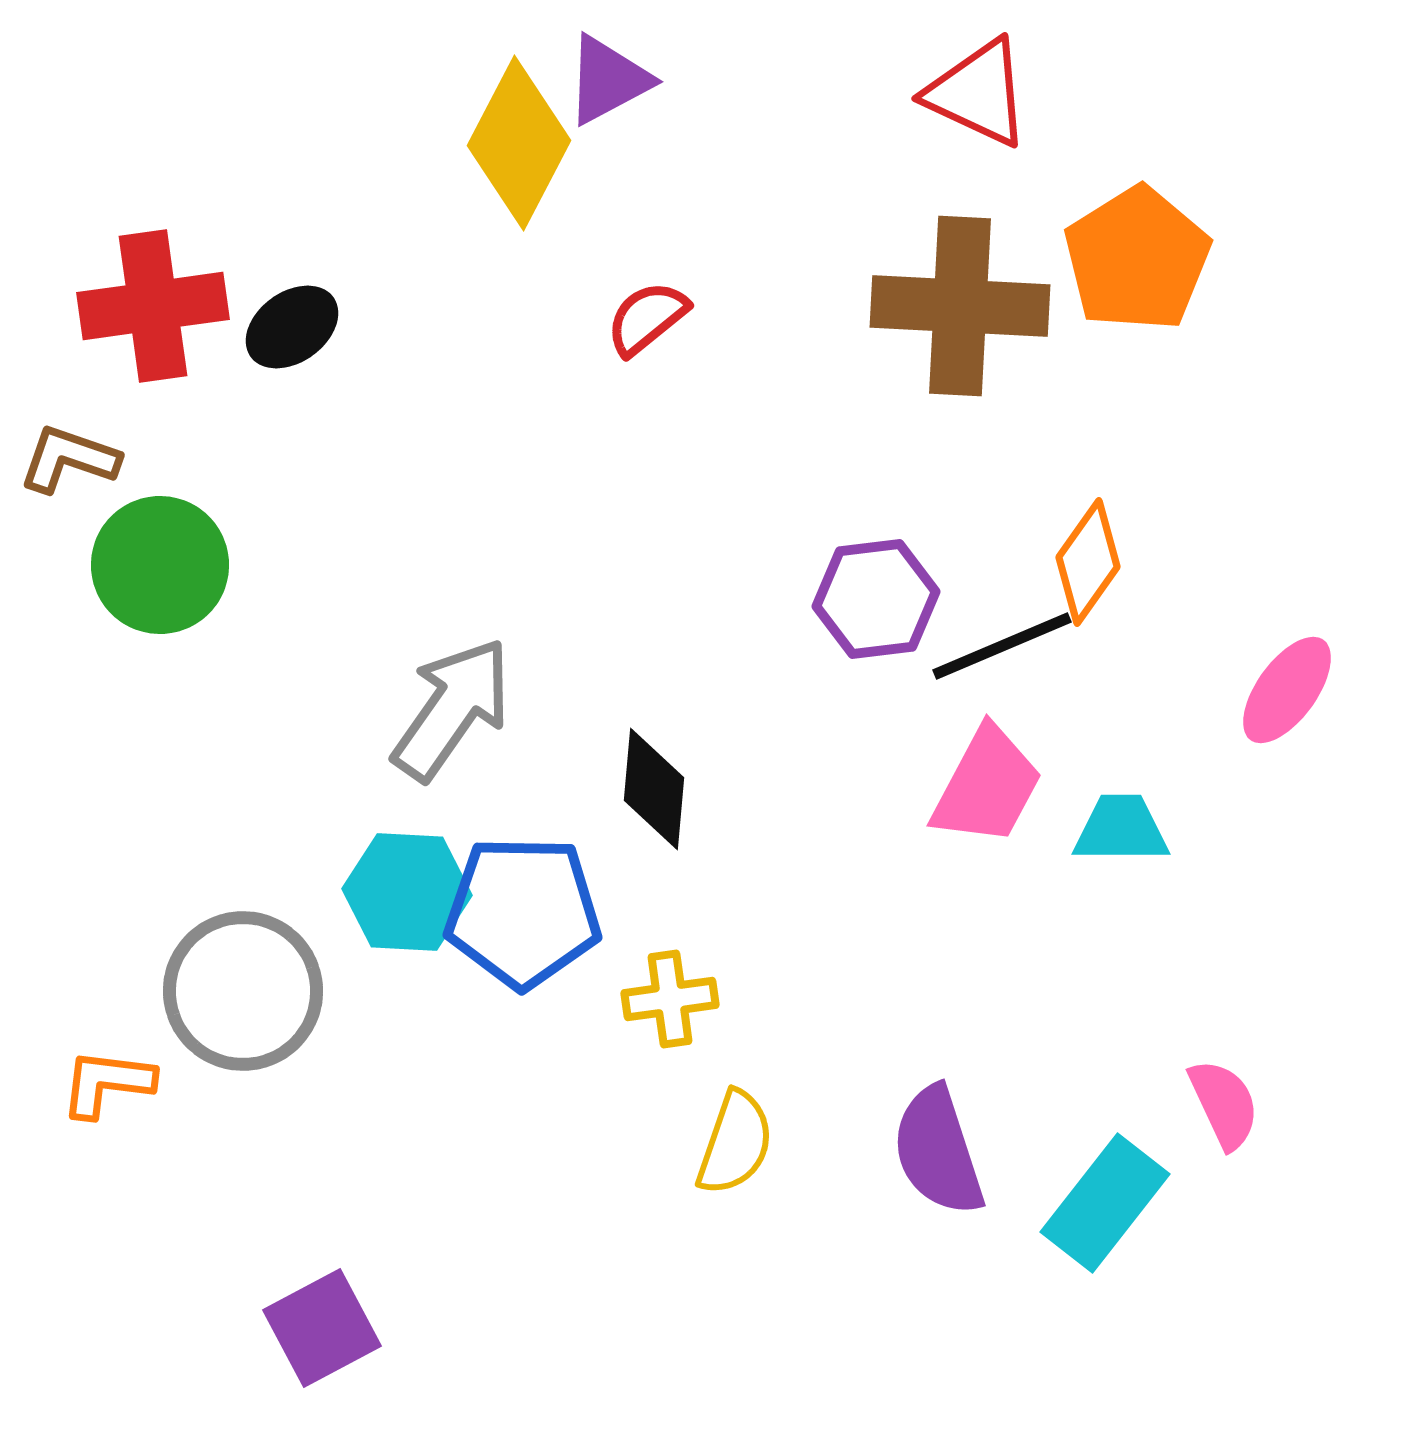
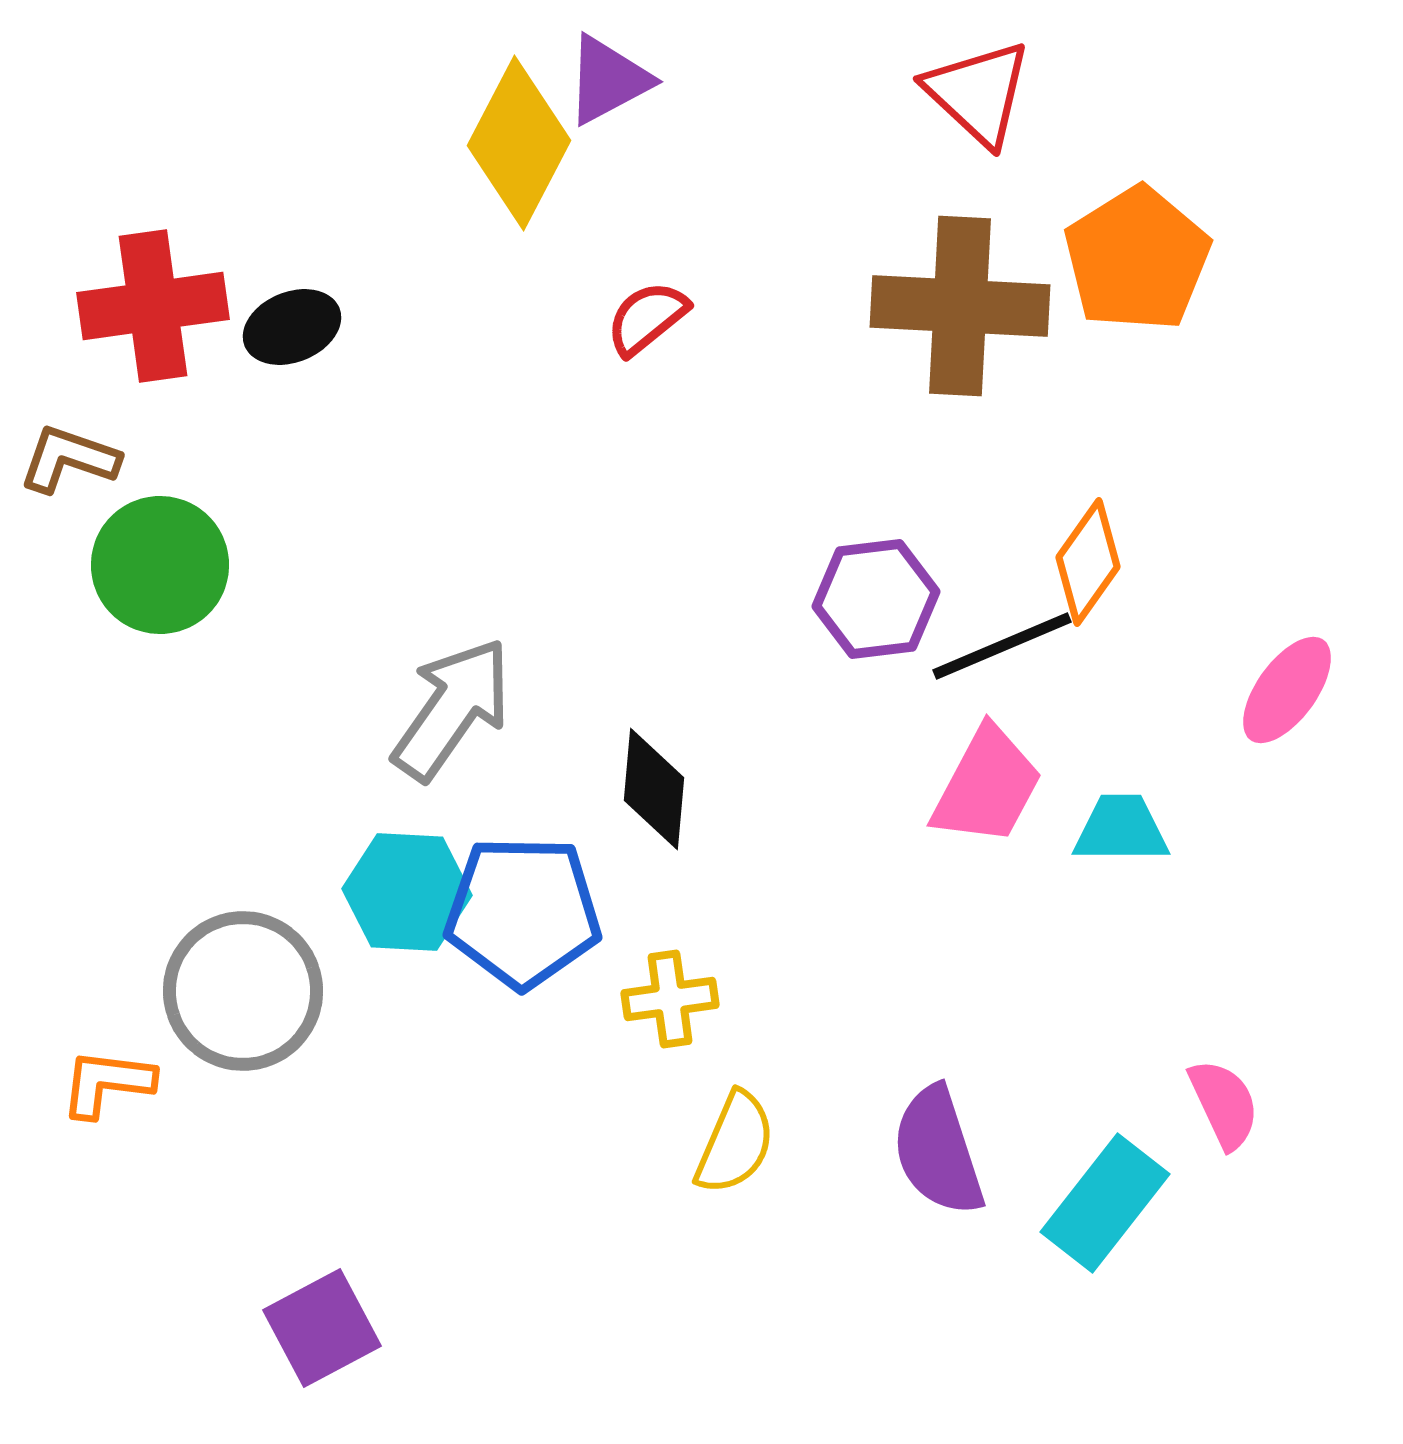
red triangle: rotated 18 degrees clockwise
black ellipse: rotated 14 degrees clockwise
yellow semicircle: rotated 4 degrees clockwise
